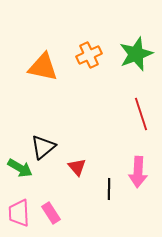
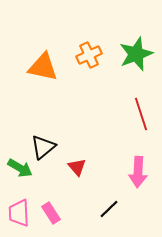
black line: moved 20 px down; rotated 45 degrees clockwise
